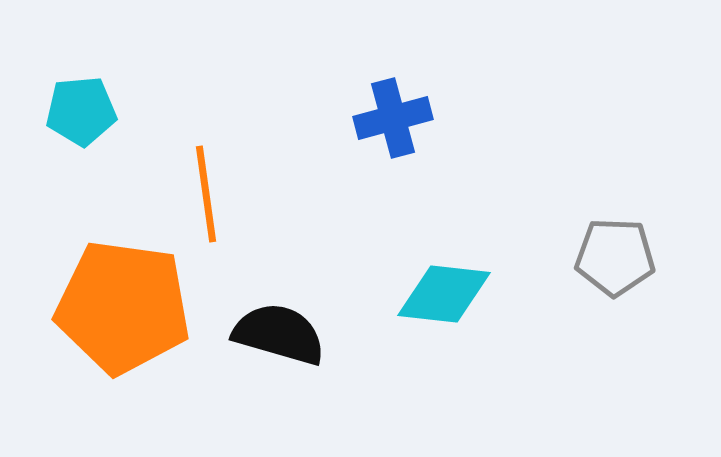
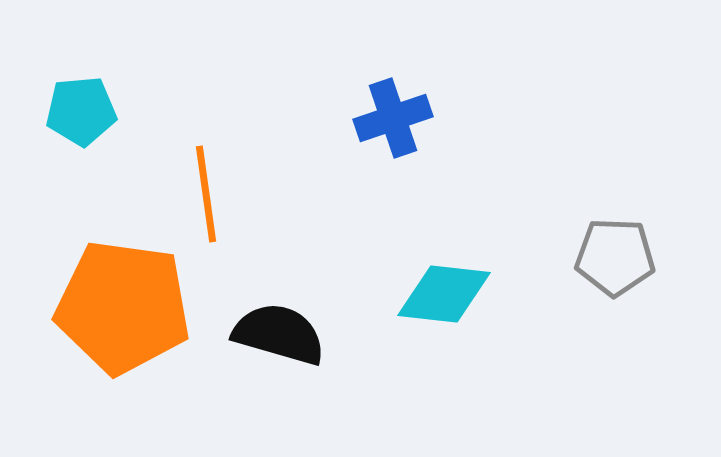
blue cross: rotated 4 degrees counterclockwise
